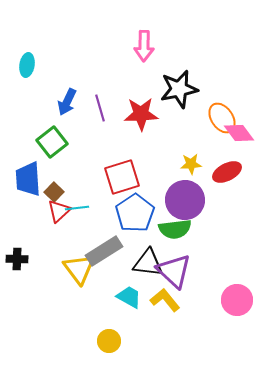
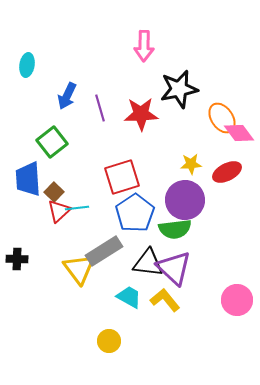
blue arrow: moved 6 px up
purple triangle: moved 3 px up
